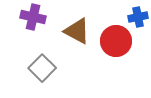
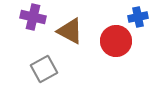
brown triangle: moved 7 px left
gray square: moved 2 px right, 1 px down; rotated 16 degrees clockwise
